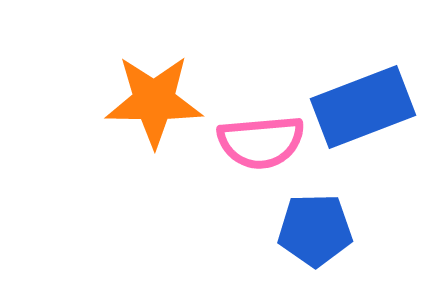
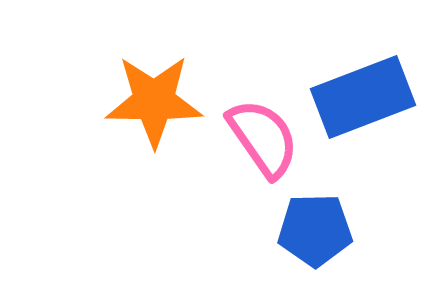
blue rectangle: moved 10 px up
pink semicircle: moved 2 px right, 4 px up; rotated 120 degrees counterclockwise
